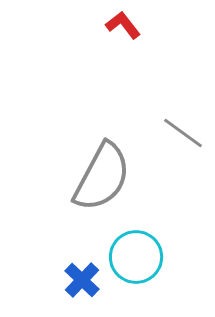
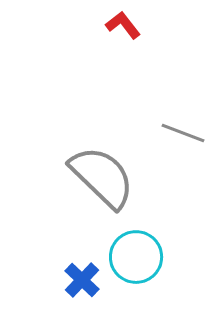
gray line: rotated 15 degrees counterclockwise
gray semicircle: rotated 74 degrees counterclockwise
